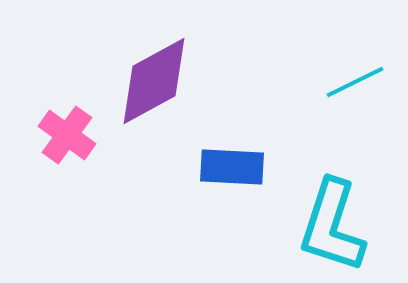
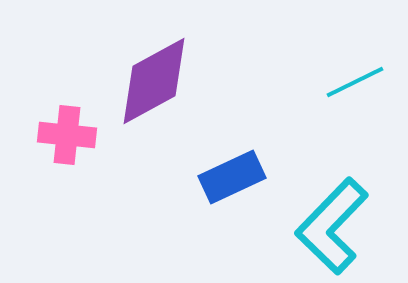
pink cross: rotated 30 degrees counterclockwise
blue rectangle: moved 10 px down; rotated 28 degrees counterclockwise
cyan L-shape: rotated 26 degrees clockwise
